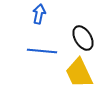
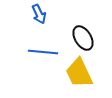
blue arrow: rotated 144 degrees clockwise
blue line: moved 1 px right, 1 px down
